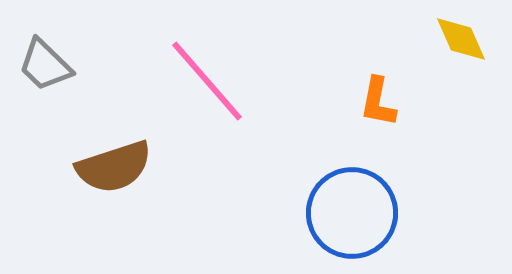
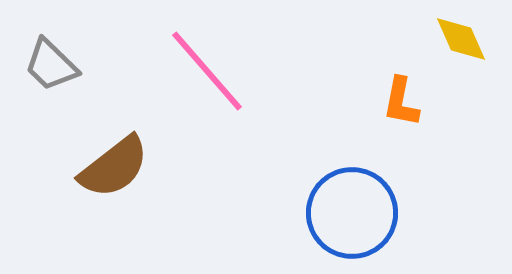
gray trapezoid: moved 6 px right
pink line: moved 10 px up
orange L-shape: moved 23 px right
brown semicircle: rotated 20 degrees counterclockwise
